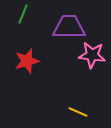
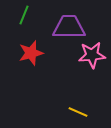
green line: moved 1 px right, 1 px down
pink star: rotated 12 degrees counterclockwise
red star: moved 4 px right, 8 px up
